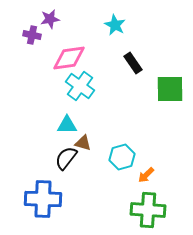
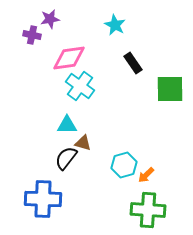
cyan hexagon: moved 2 px right, 8 px down
